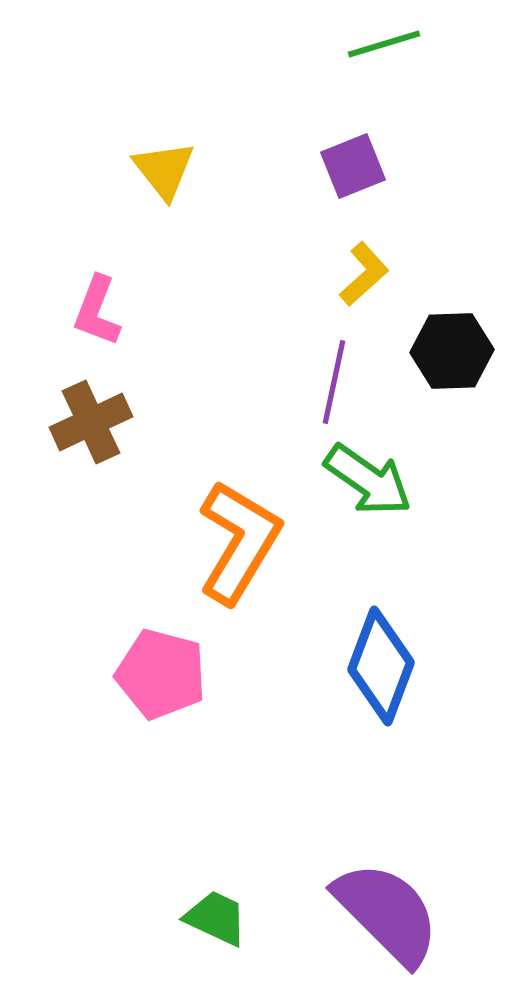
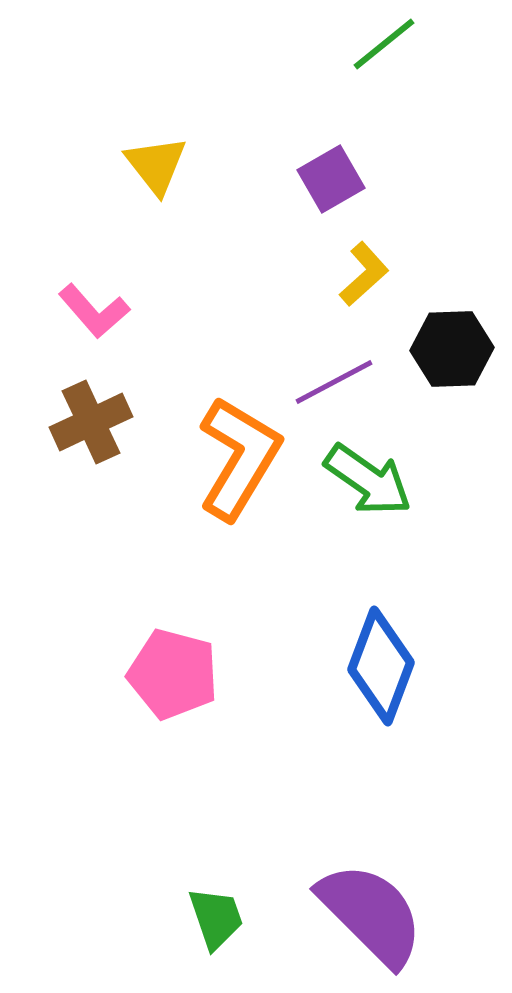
green line: rotated 22 degrees counterclockwise
purple square: moved 22 px left, 13 px down; rotated 8 degrees counterclockwise
yellow triangle: moved 8 px left, 5 px up
pink L-shape: moved 3 px left; rotated 62 degrees counterclockwise
black hexagon: moved 2 px up
purple line: rotated 50 degrees clockwise
orange L-shape: moved 84 px up
pink pentagon: moved 12 px right
purple semicircle: moved 16 px left, 1 px down
green trapezoid: rotated 46 degrees clockwise
